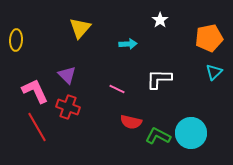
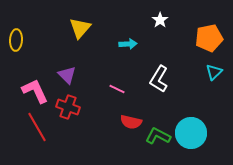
white L-shape: rotated 60 degrees counterclockwise
